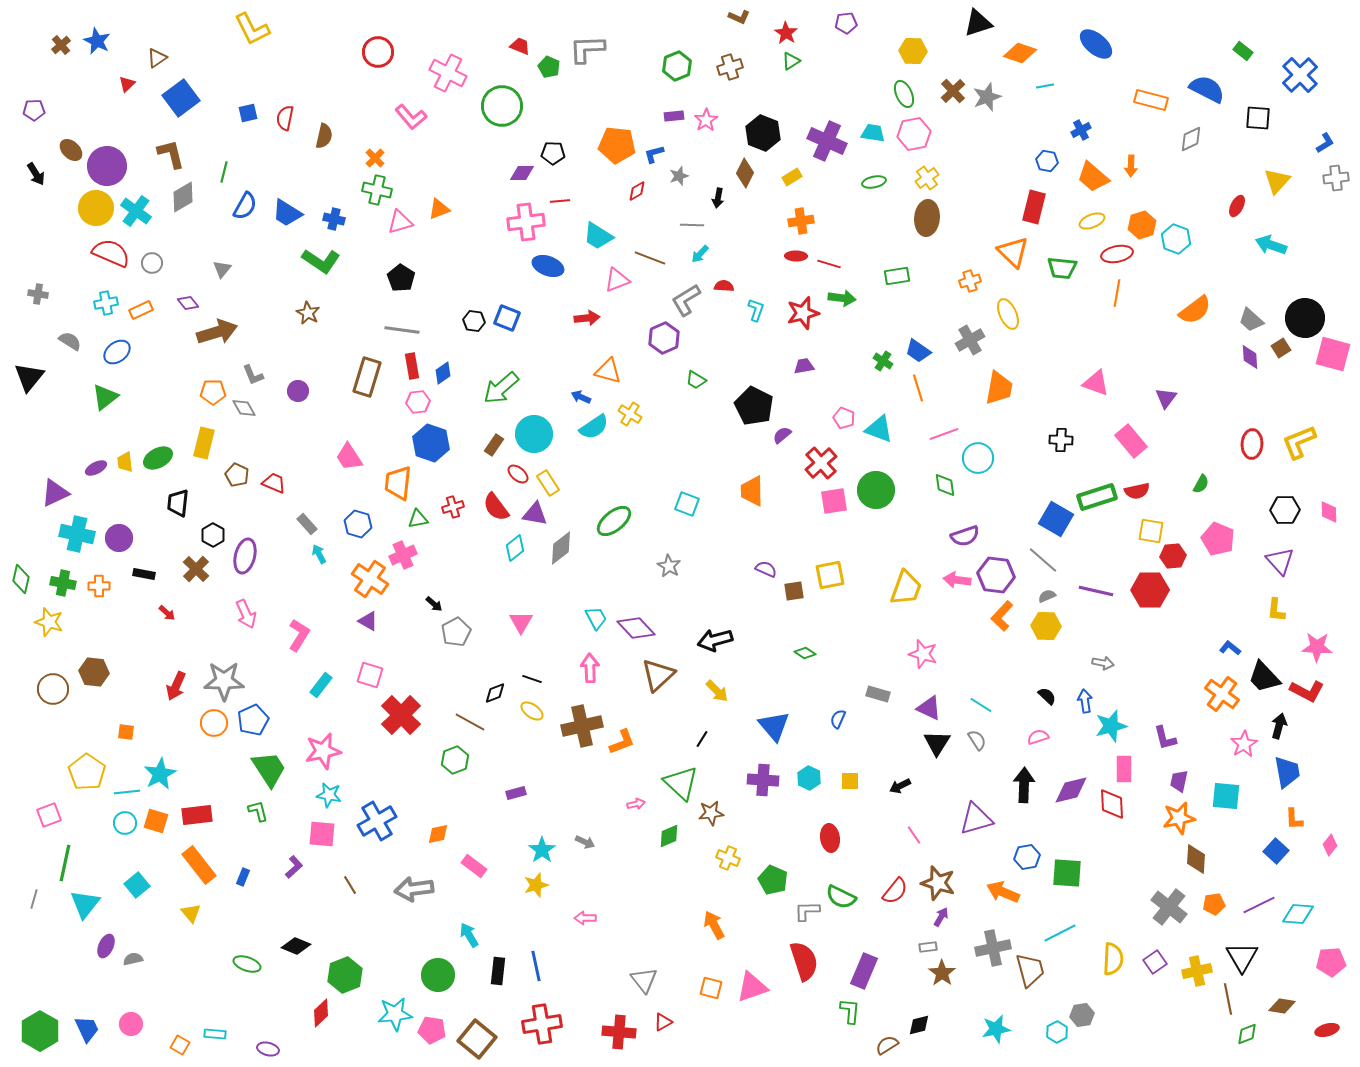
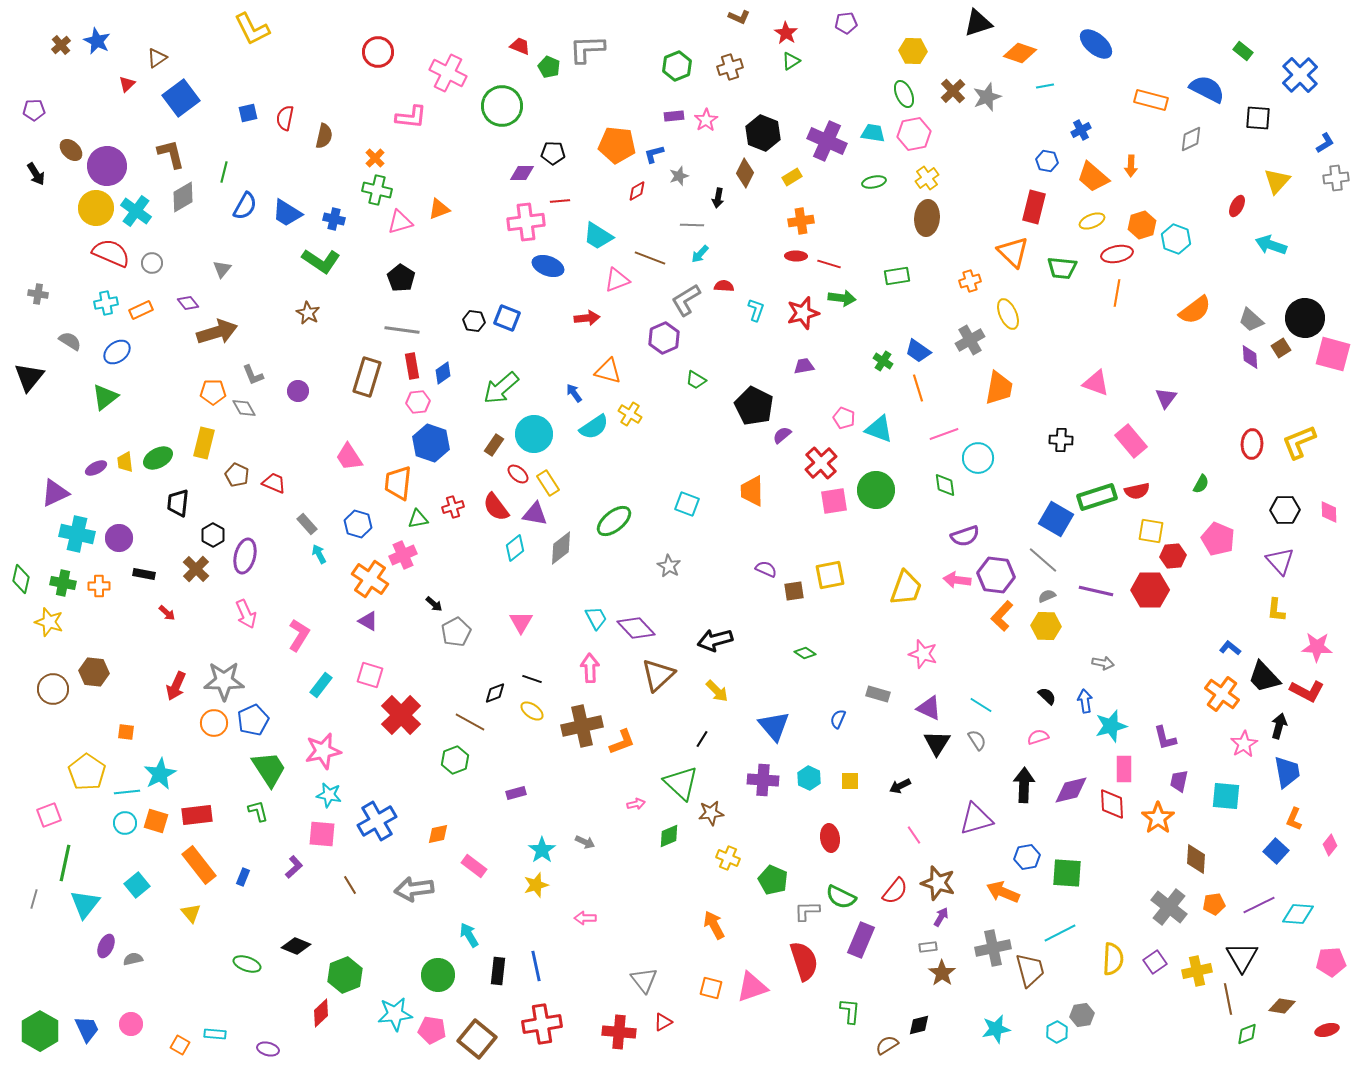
pink L-shape at (411, 117): rotated 44 degrees counterclockwise
blue arrow at (581, 397): moved 7 px left, 4 px up; rotated 30 degrees clockwise
orange star at (1179, 818): moved 21 px left; rotated 24 degrees counterclockwise
orange L-shape at (1294, 819): rotated 25 degrees clockwise
purple rectangle at (864, 971): moved 3 px left, 31 px up
